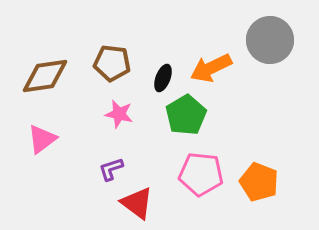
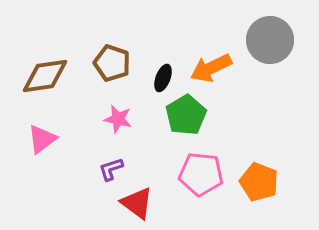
brown pentagon: rotated 12 degrees clockwise
pink star: moved 1 px left, 5 px down
